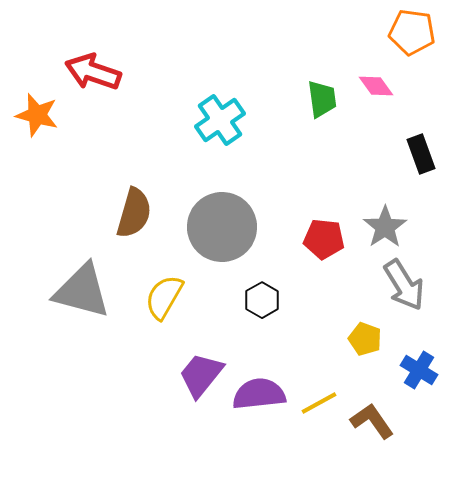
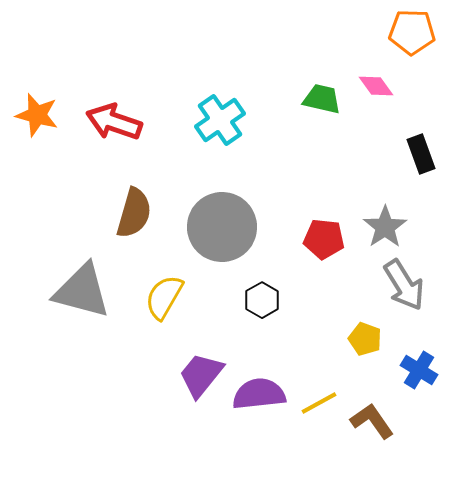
orange pentagon: rotated 6 degrees counterclockwise
red arrow: moved 21 px right, 50 px down
green trapezoid: rotated 69 degrees counterclockwise
